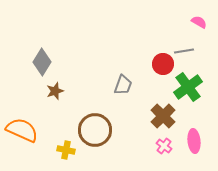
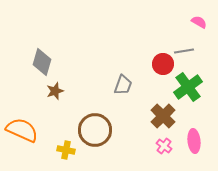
gray diamond: rotated 16 degrees counterclockwise
